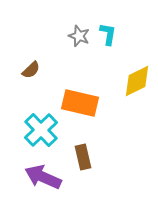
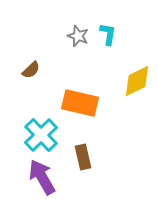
gray star: moved 1 px left
cyan cross: moved 5 px down
purple arrow: moved 1 px left; rotated 36 degrees clockwise
